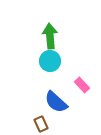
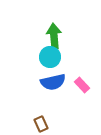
green arrow: moved 4 px right
cyan circle: moved 4 px up
blue semicircle: moved 3 px left, 20 px up; rotated 55 degrees counterclockwise
